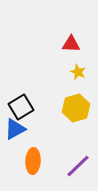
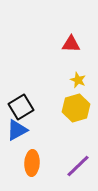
yellow star: moved 8 px down
blue triangle: moved 2 px right, 1 px down
orange ellipse: moved 1 px left, 2 px down
